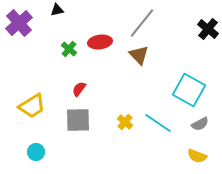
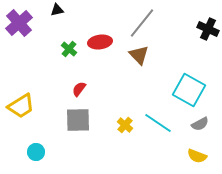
black cross: rotated 15 degrees counterclockwise
yellow trapezoid: moved 11 px left
yellow cross: moved 3 px down
